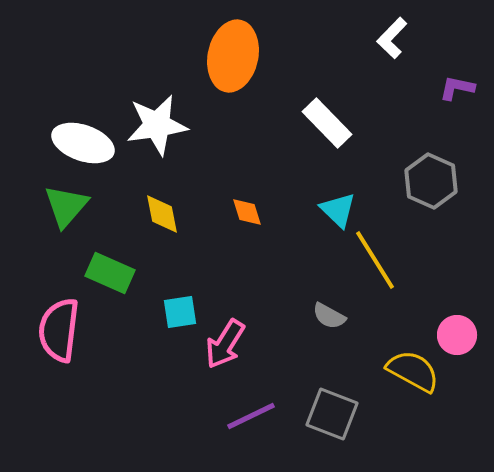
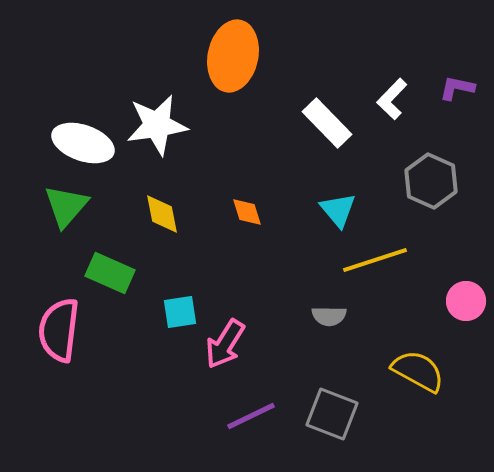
white L-shape: moved 61 px down
cyan triangle: rotated 6 degrees clockwise
yellow line: rotated 76 degrees counterclockwise
gray semicircle: rotated 28 degrees counterclockwise
pink circle: moved 9 px right, 34 px up
yellow semicircle: moved 5 px right
